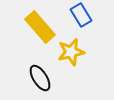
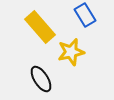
blue rectangle: moved 4 px right
black ellipse: moved 1 px right, 1 px down
